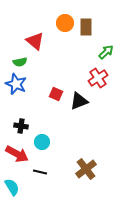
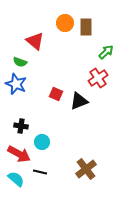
green semicircle: rotated 32 degrees clockwise
red arrow: moved 2 px right
cyan semicircle: moved 4 px right, 8 px up; rotated 18 degrees counterclockwise
